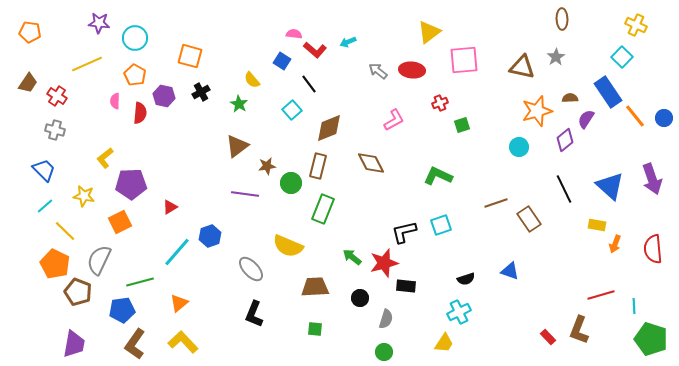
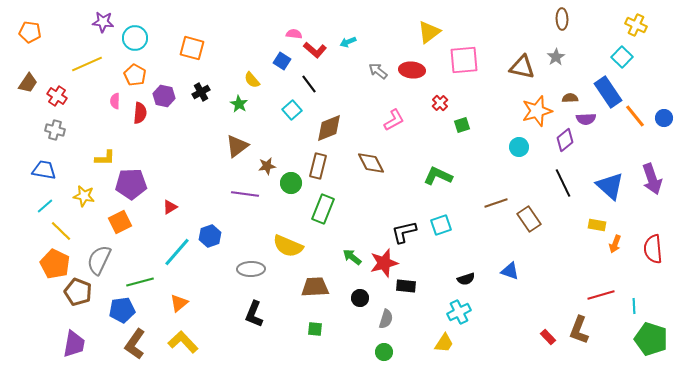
purple star at (99, 23): moved 4 px right, 1 px up
orange square at (190, 56): moved 2 px right, 8 px up
red cross at (440, 103): rotated 21 degrees counterclockwise
purple semicircle at (586, 119): rotated 126 degrees counterclockwise
yellow L-shape at (105, 158): rotated 140 degrees counterclockwise
blue trapezoid at (44, 170): rotated 35 degrees counterclockwise
black line at (564, 189): moved 1 px left, 6 px up
yellow line at (65, 231): moved 4 px left
gray ellipse at (251, 269): rotated 48 degrees counterclockwise
